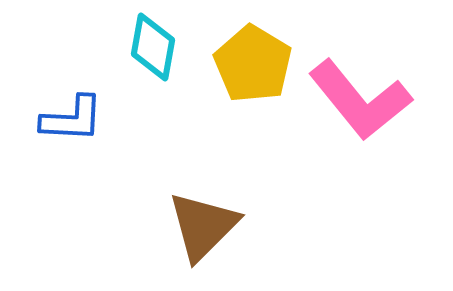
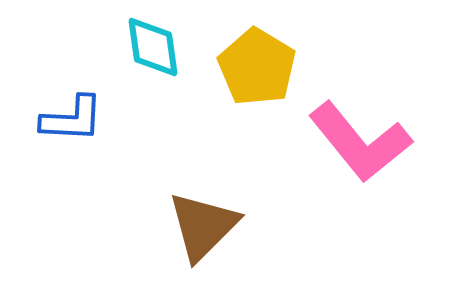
cyan diamond: rotated 18 degrees counterclockwise
yellow pentagon: moved 4 px right, 3 px down
pink L-shape: moved 42 px down
